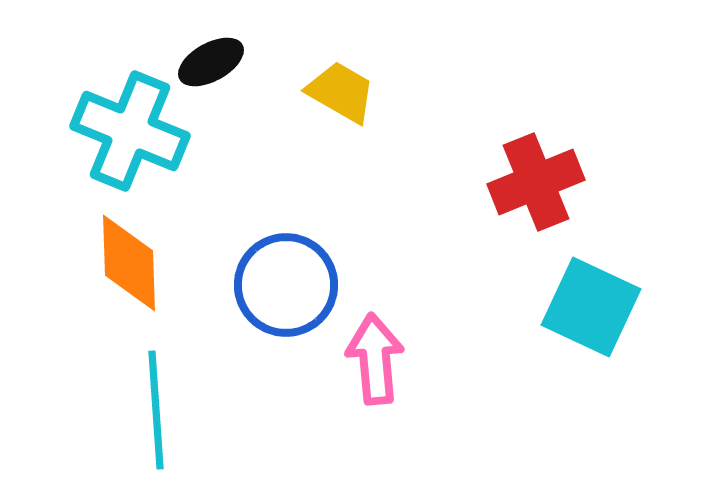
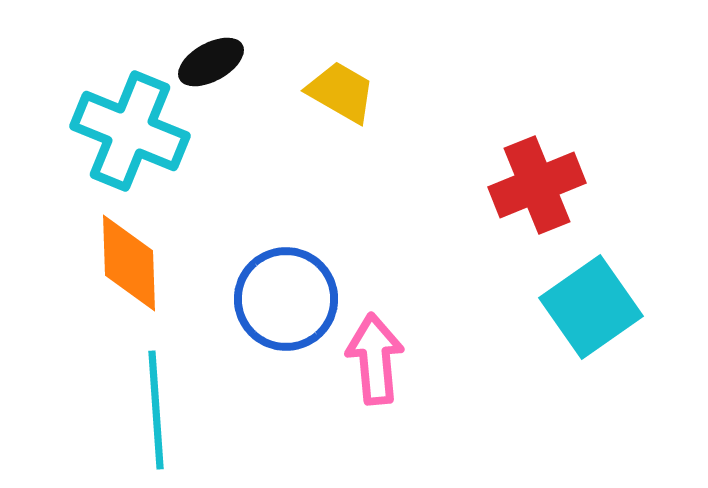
red cross: moved 1 px right, 3 px down
blue circle: moved 14 px down
cyan square: rotated 30 degrees clockwise
